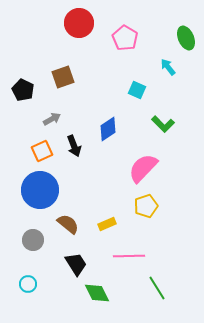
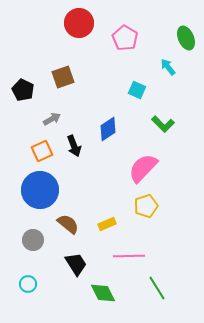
green diamond: moved 6 px right
